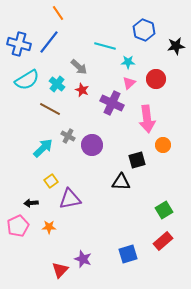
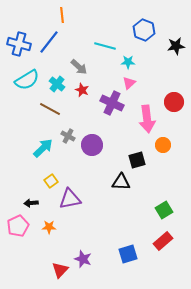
orange line: moved 4 px right, 2 px down; rotated 28 degrees clockwise
red circle: moved 18 px right, 23 px down
